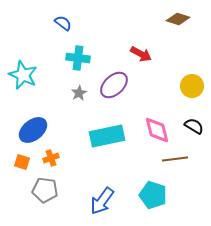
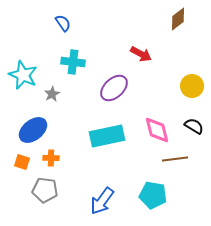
brown diamond: rotated 55 degrees counterclockwise
blue semicircle: rotated 18 degrees clockwise
cyan cross: moved 5 px left, 4 px down
purple ellipse: moved 3 px down
gray star: moved 27 px left, 1 px down
orange cross: rotated 21 degrees clockwise
cyan pentagon: rotated 8 degrees counterclockwise
